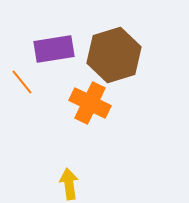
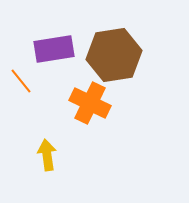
brown hexagon: rotated 8 degrees clockwise
orange line: moved 1 px left, 1 px up
yellow arrow: moved 22 px left, 29 px up
